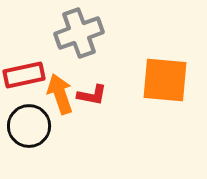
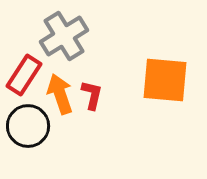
gray cross: moved 15 px left, 3 px down; rotated 12 degrees counterclockwise
red rectangle: rotated 45 degrees counterclockwise
red L-shape: rotated 88 degrees counterclockwise
black circle: moved 1 px left
